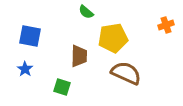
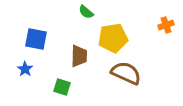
blue square: moved 6 px right, 3 px down
